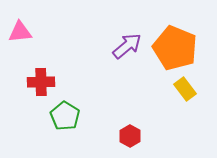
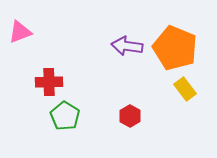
pink triangle: rotated 15 degrees counterclockwise
purple arrow: rotated 132 degrees counterclockwise
red cross: moved 8 px right
red hexagon: moved 20 px up
